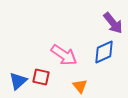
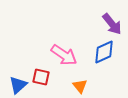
purple arrow: moved 1 px left, 1 px down
blue triangle: moved 4 px down
